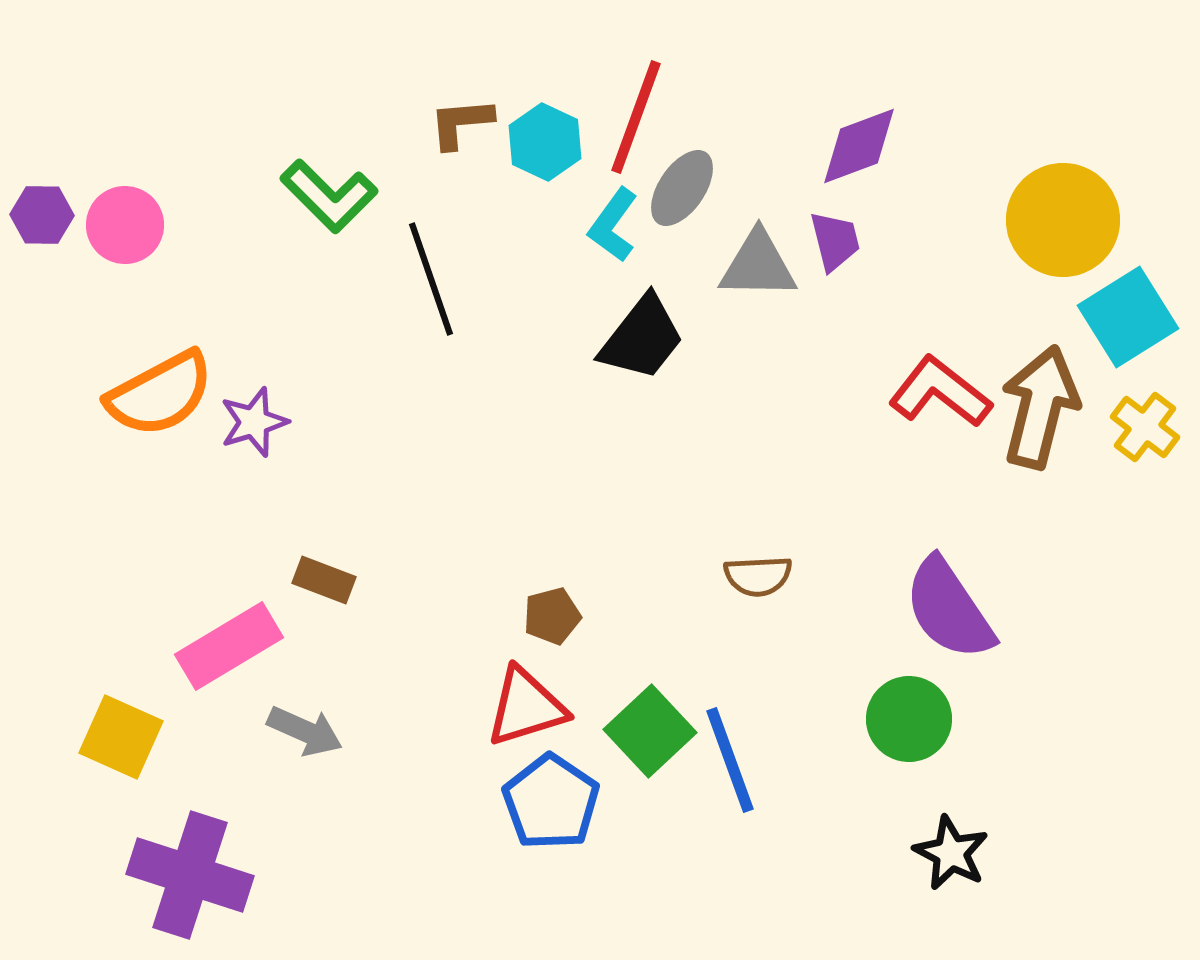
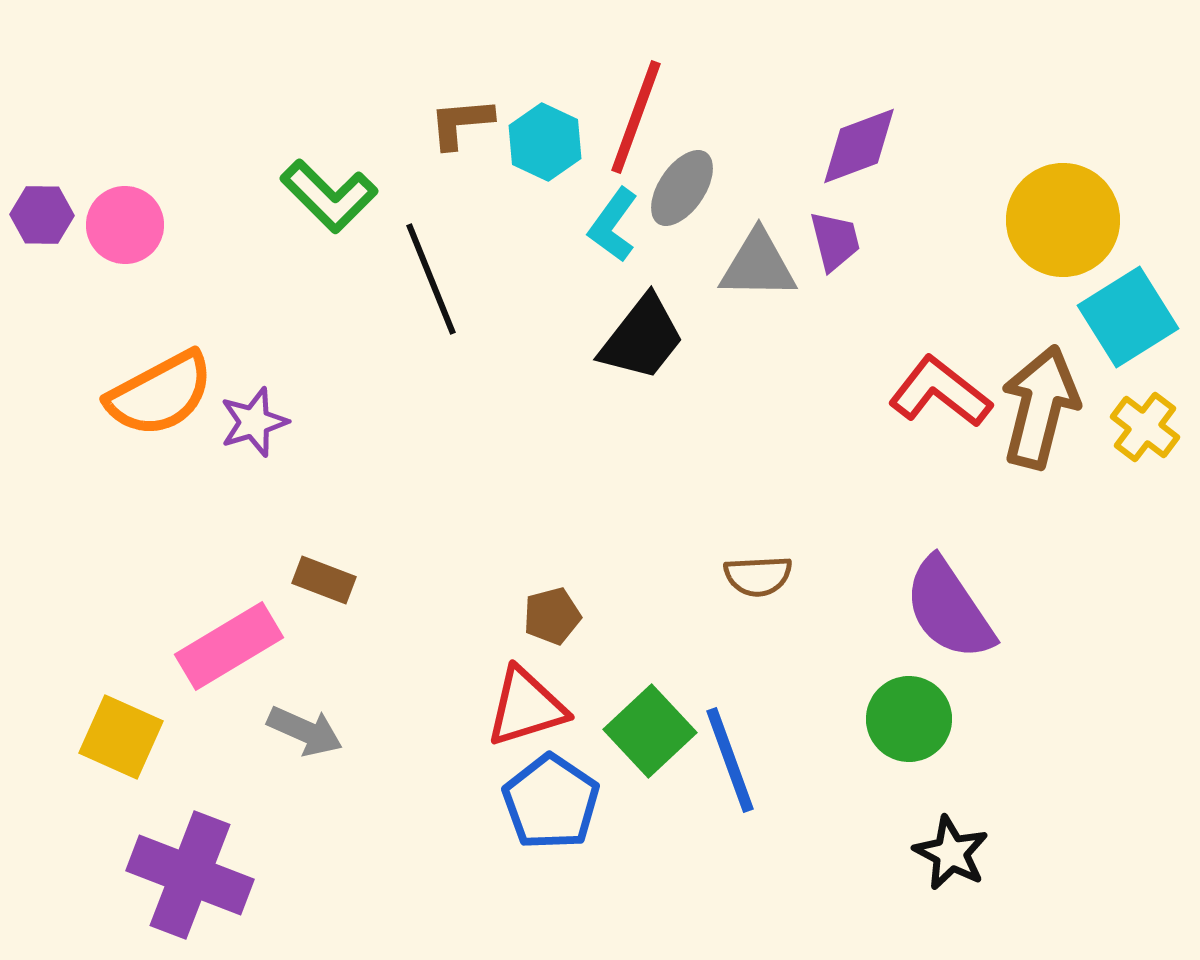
black line: rotated 3 degrees counterclockwise
purple cross: rotated 3 degrees clockwise
